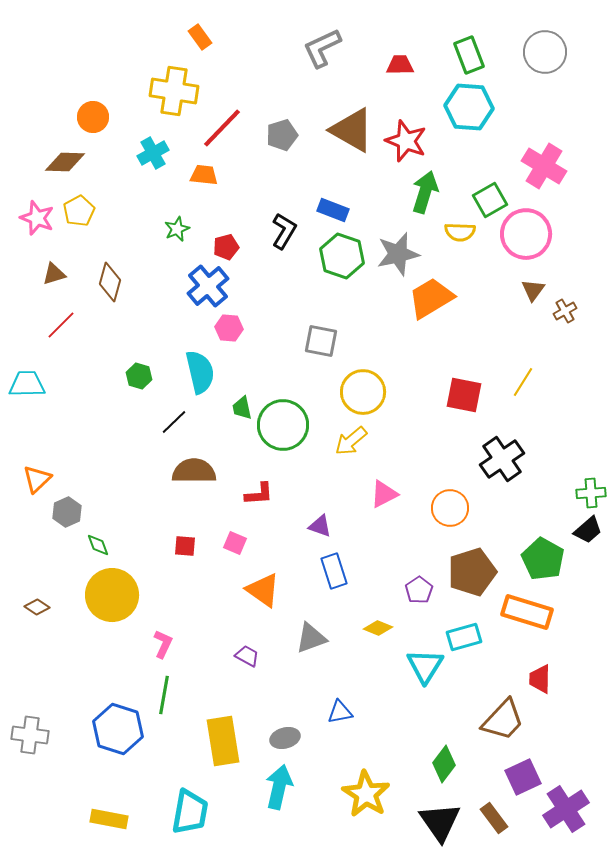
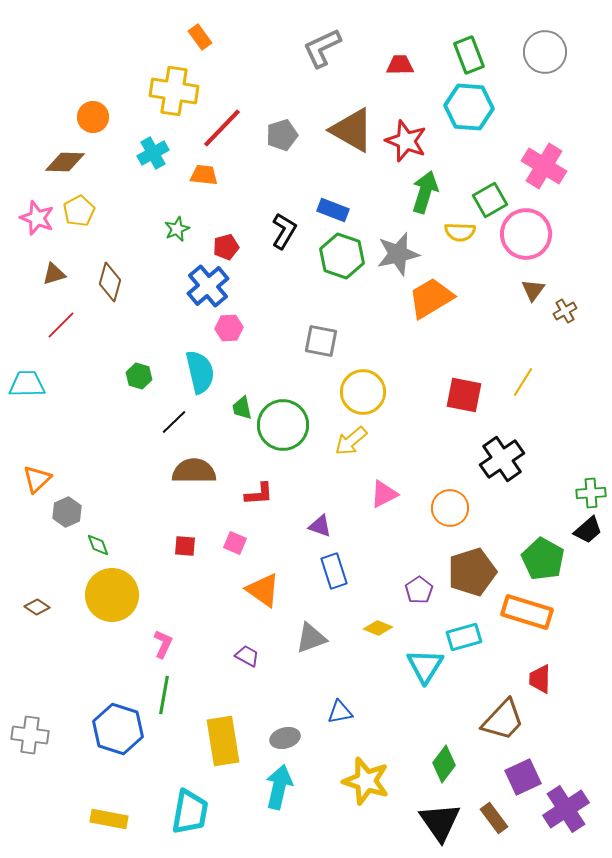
pink hexagon at (229, 328): rotated 8 degrees counterclockwise
yellow star at (366, 794): moved 13 px up; rotated 15 degrees counterclockwise
